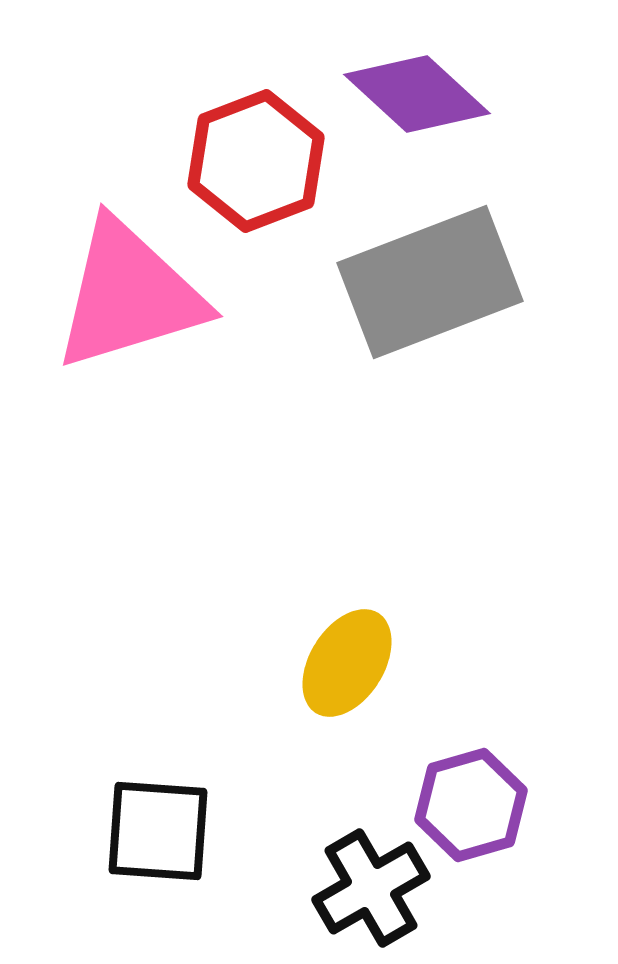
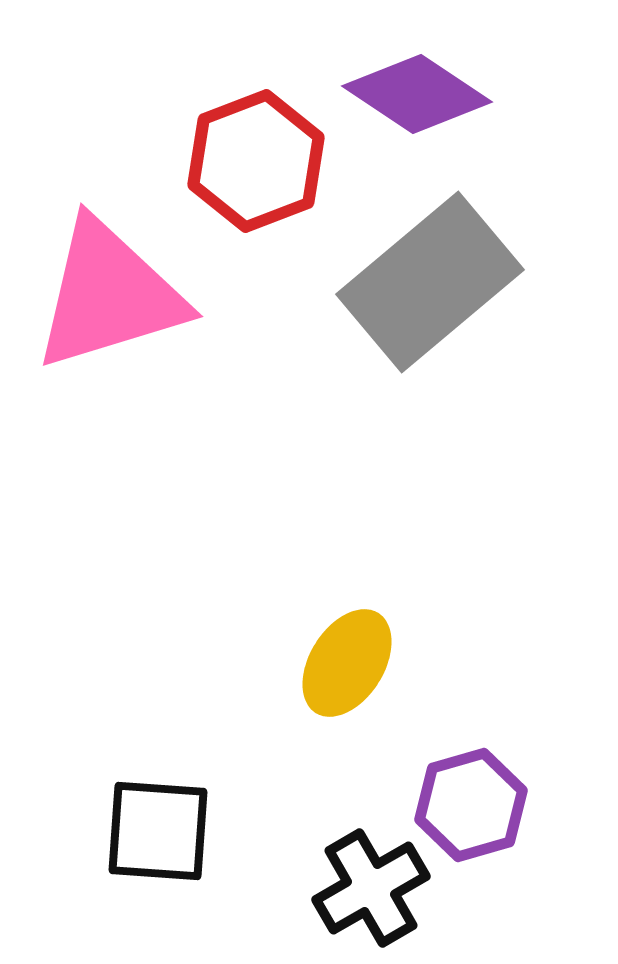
purple diamond: rotated 9 degrees counterclockwise
gray rectangle: rotated 19 degrees counterclockwise
pink triangle: moved 20 px left
